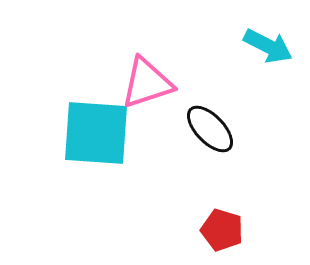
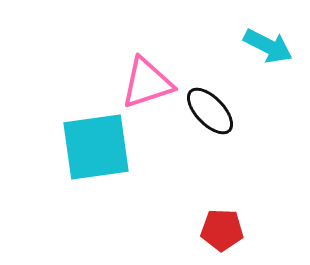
black ellipse: moved 18 px up
cyan square: moved 14 px down; rotated 12 degrees counterclockwise
red pentagon: rotated 15 degrees counterclockwise
